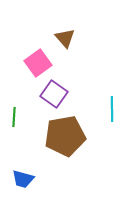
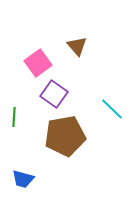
brown triangle: moved 12 px right, 8 px down
cyan line: rotated 45 degrees counterclockwise
